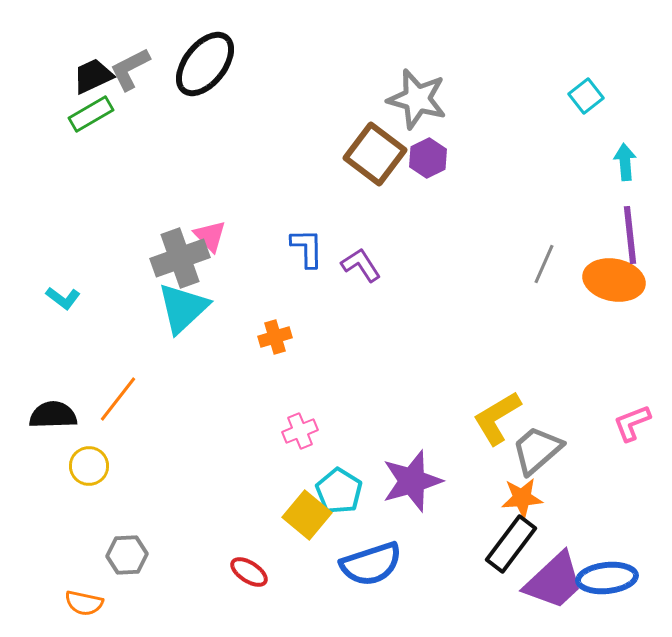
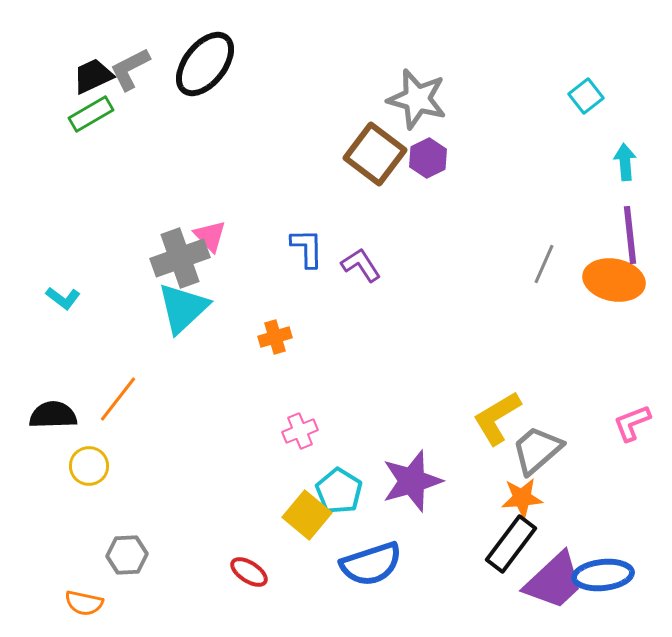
blue ellipse: moved 4 px left, 3 px up
